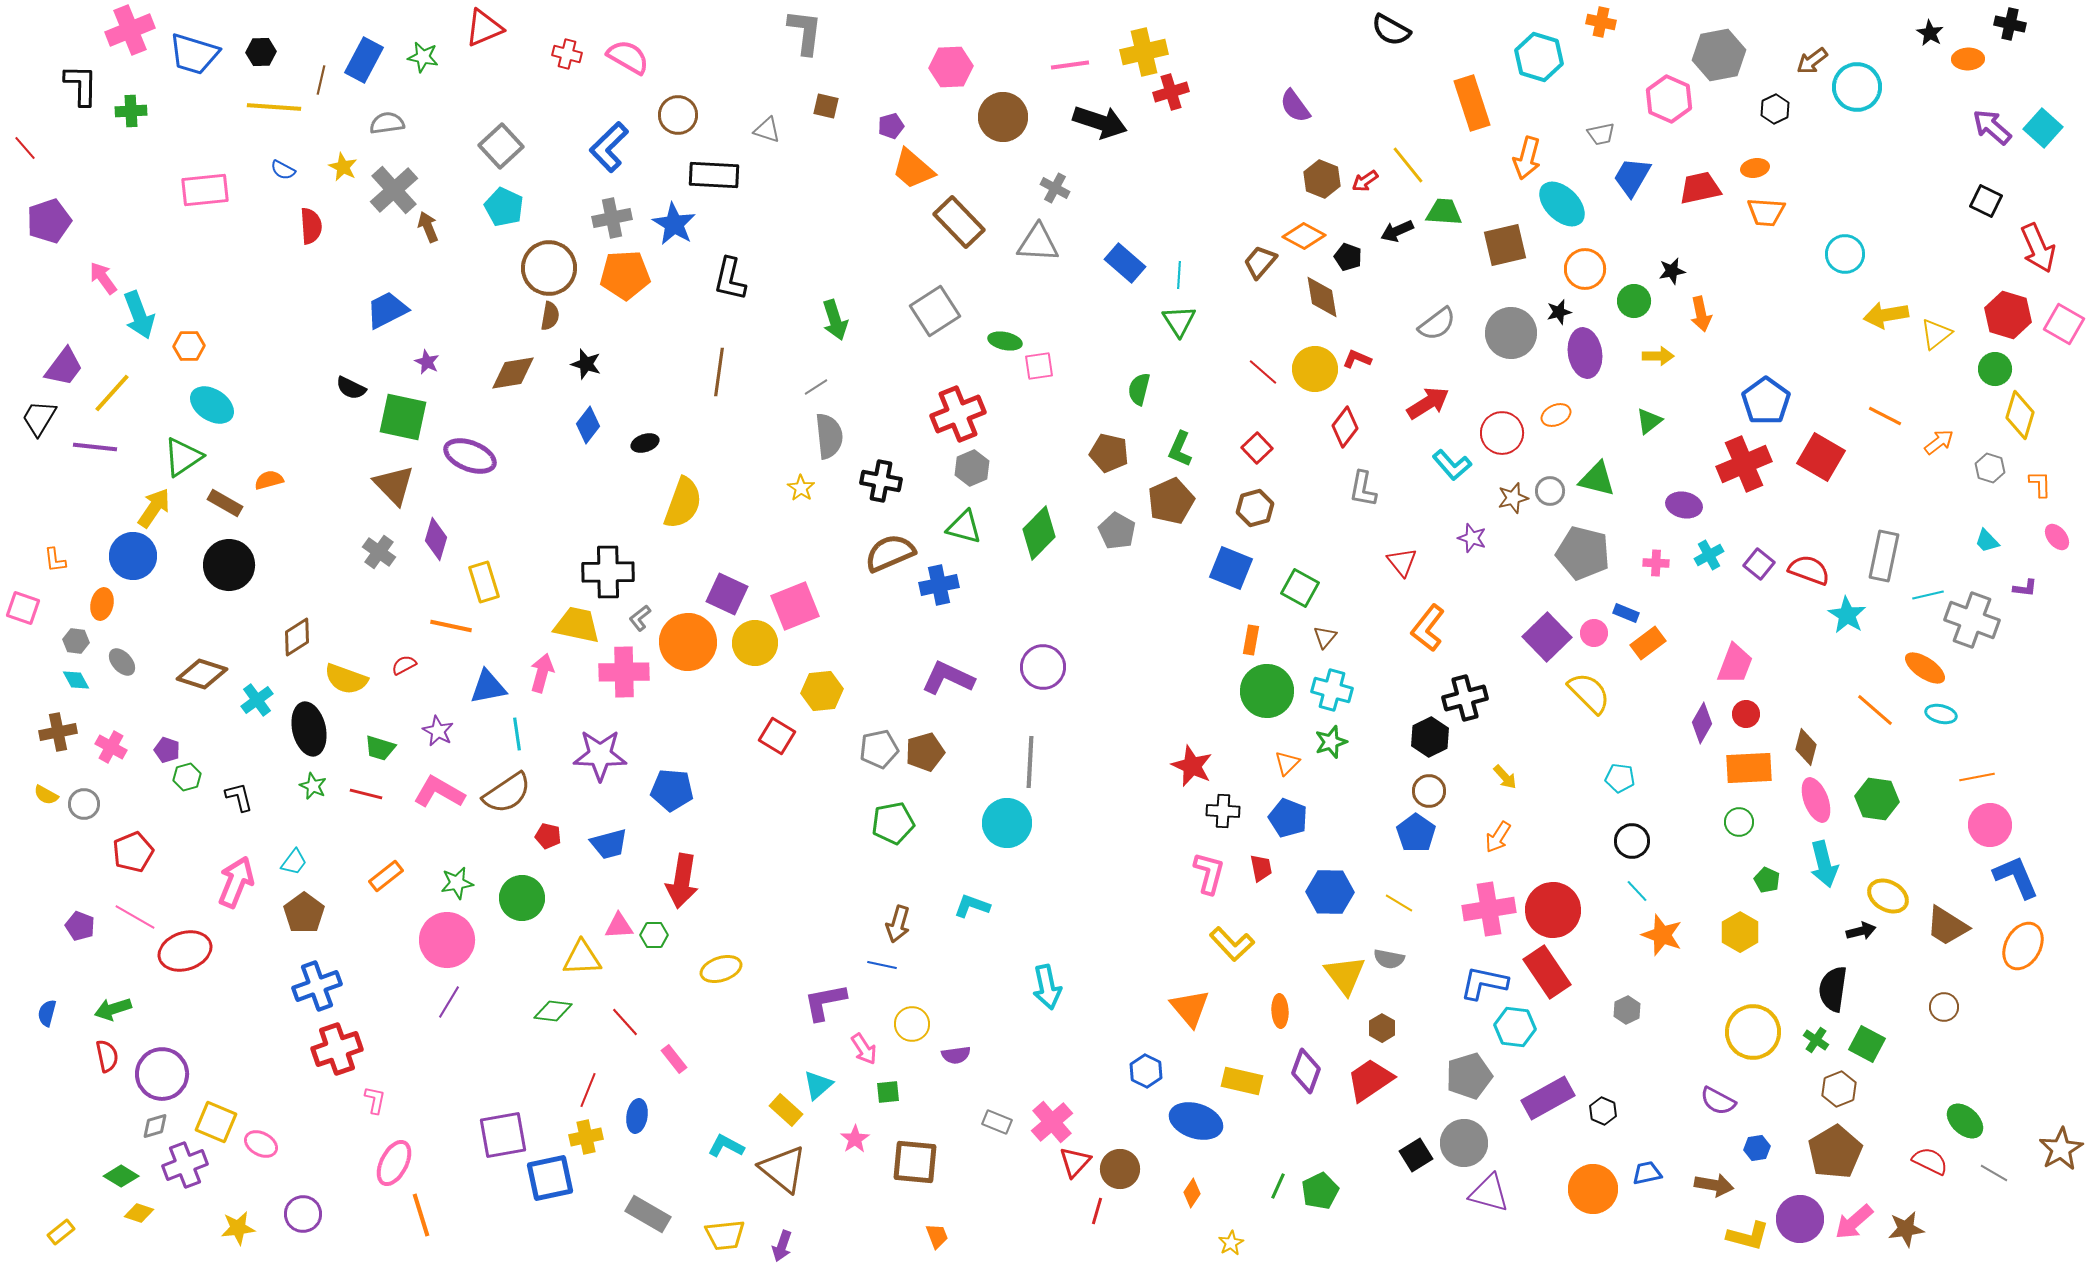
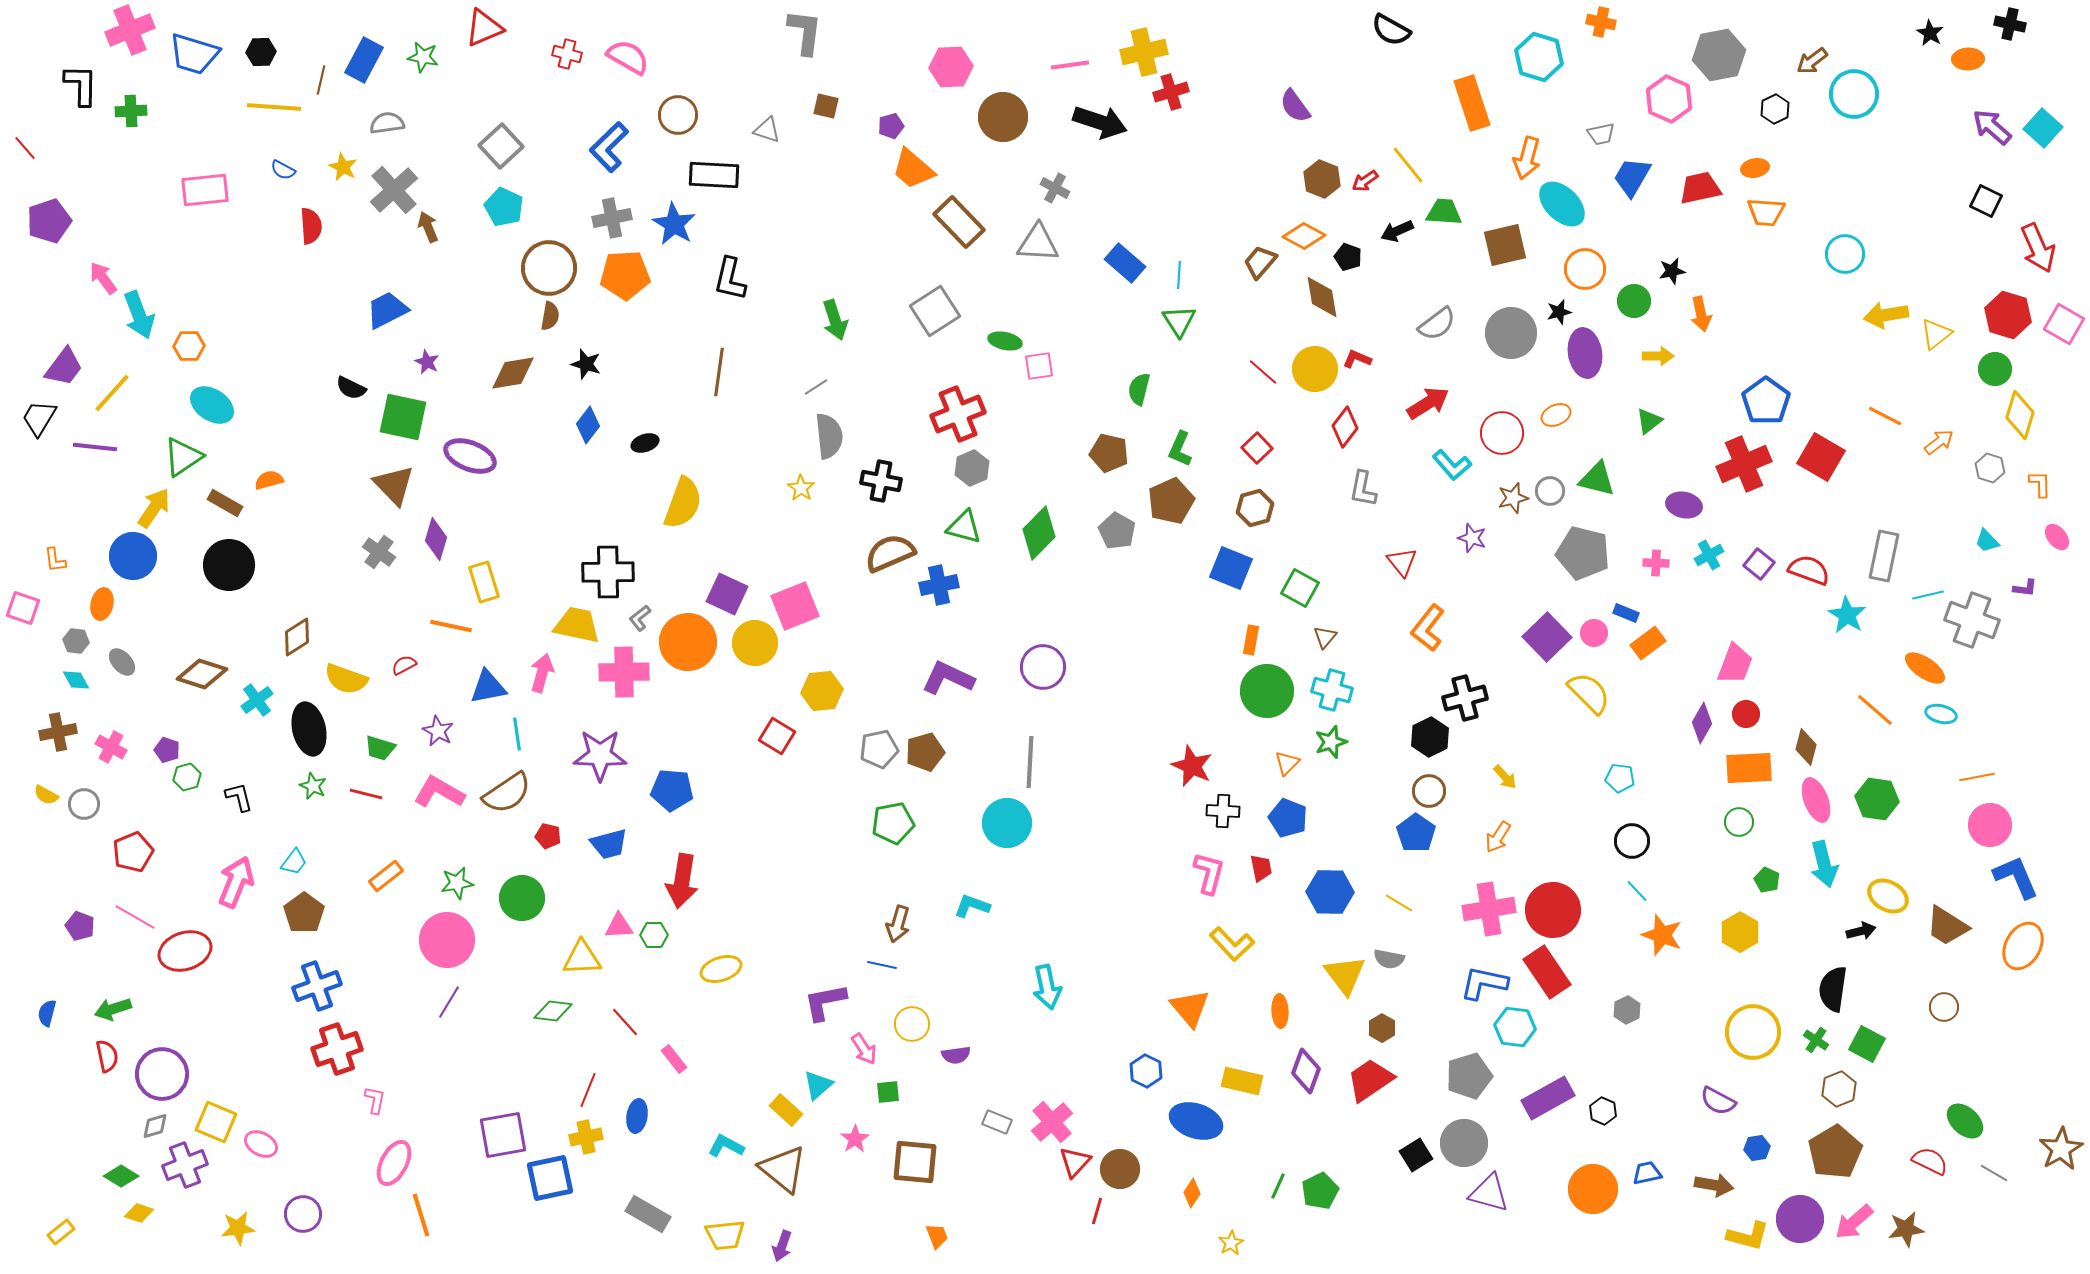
cyan circle at (1857, 87): moved 3 px left, 7 px down
